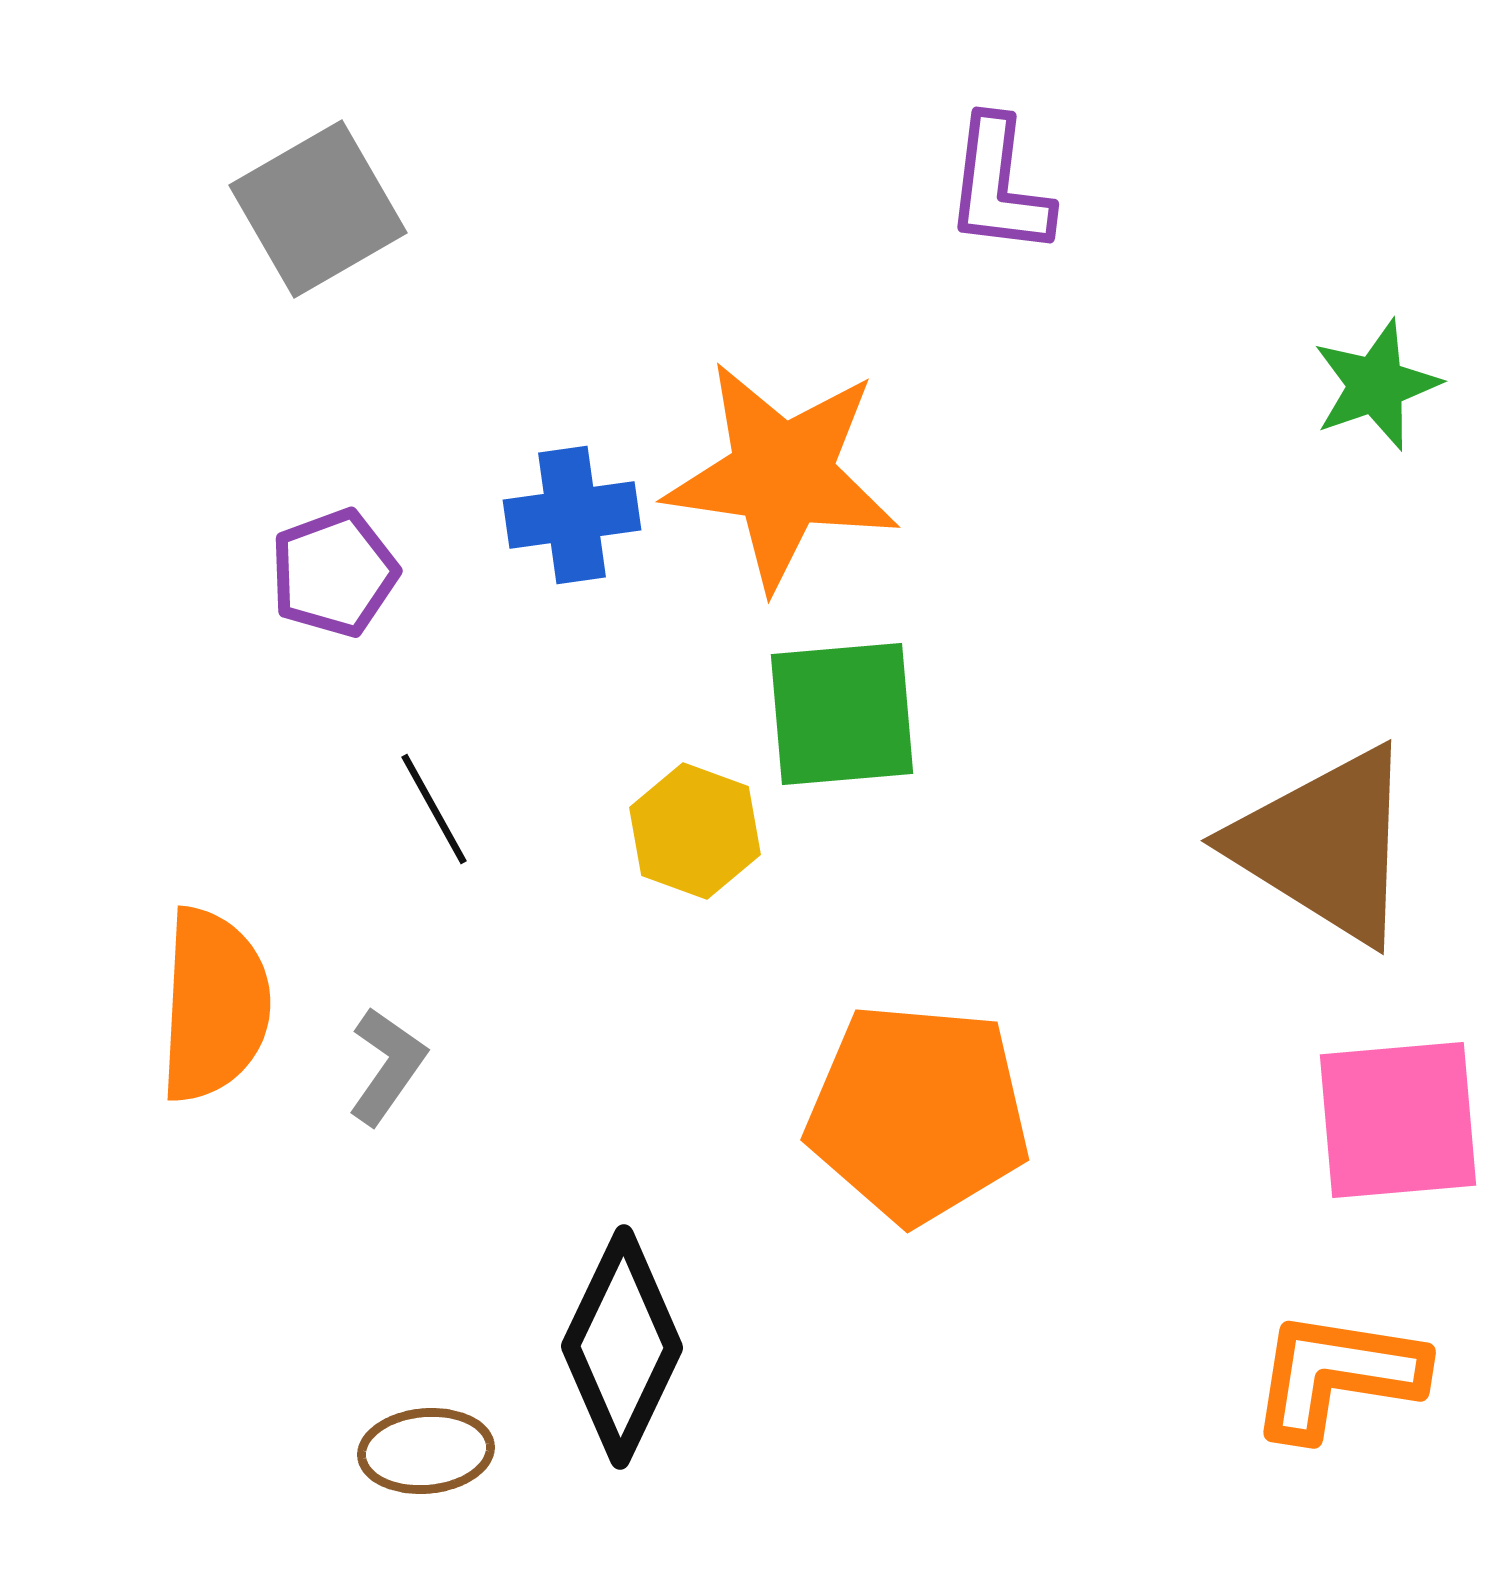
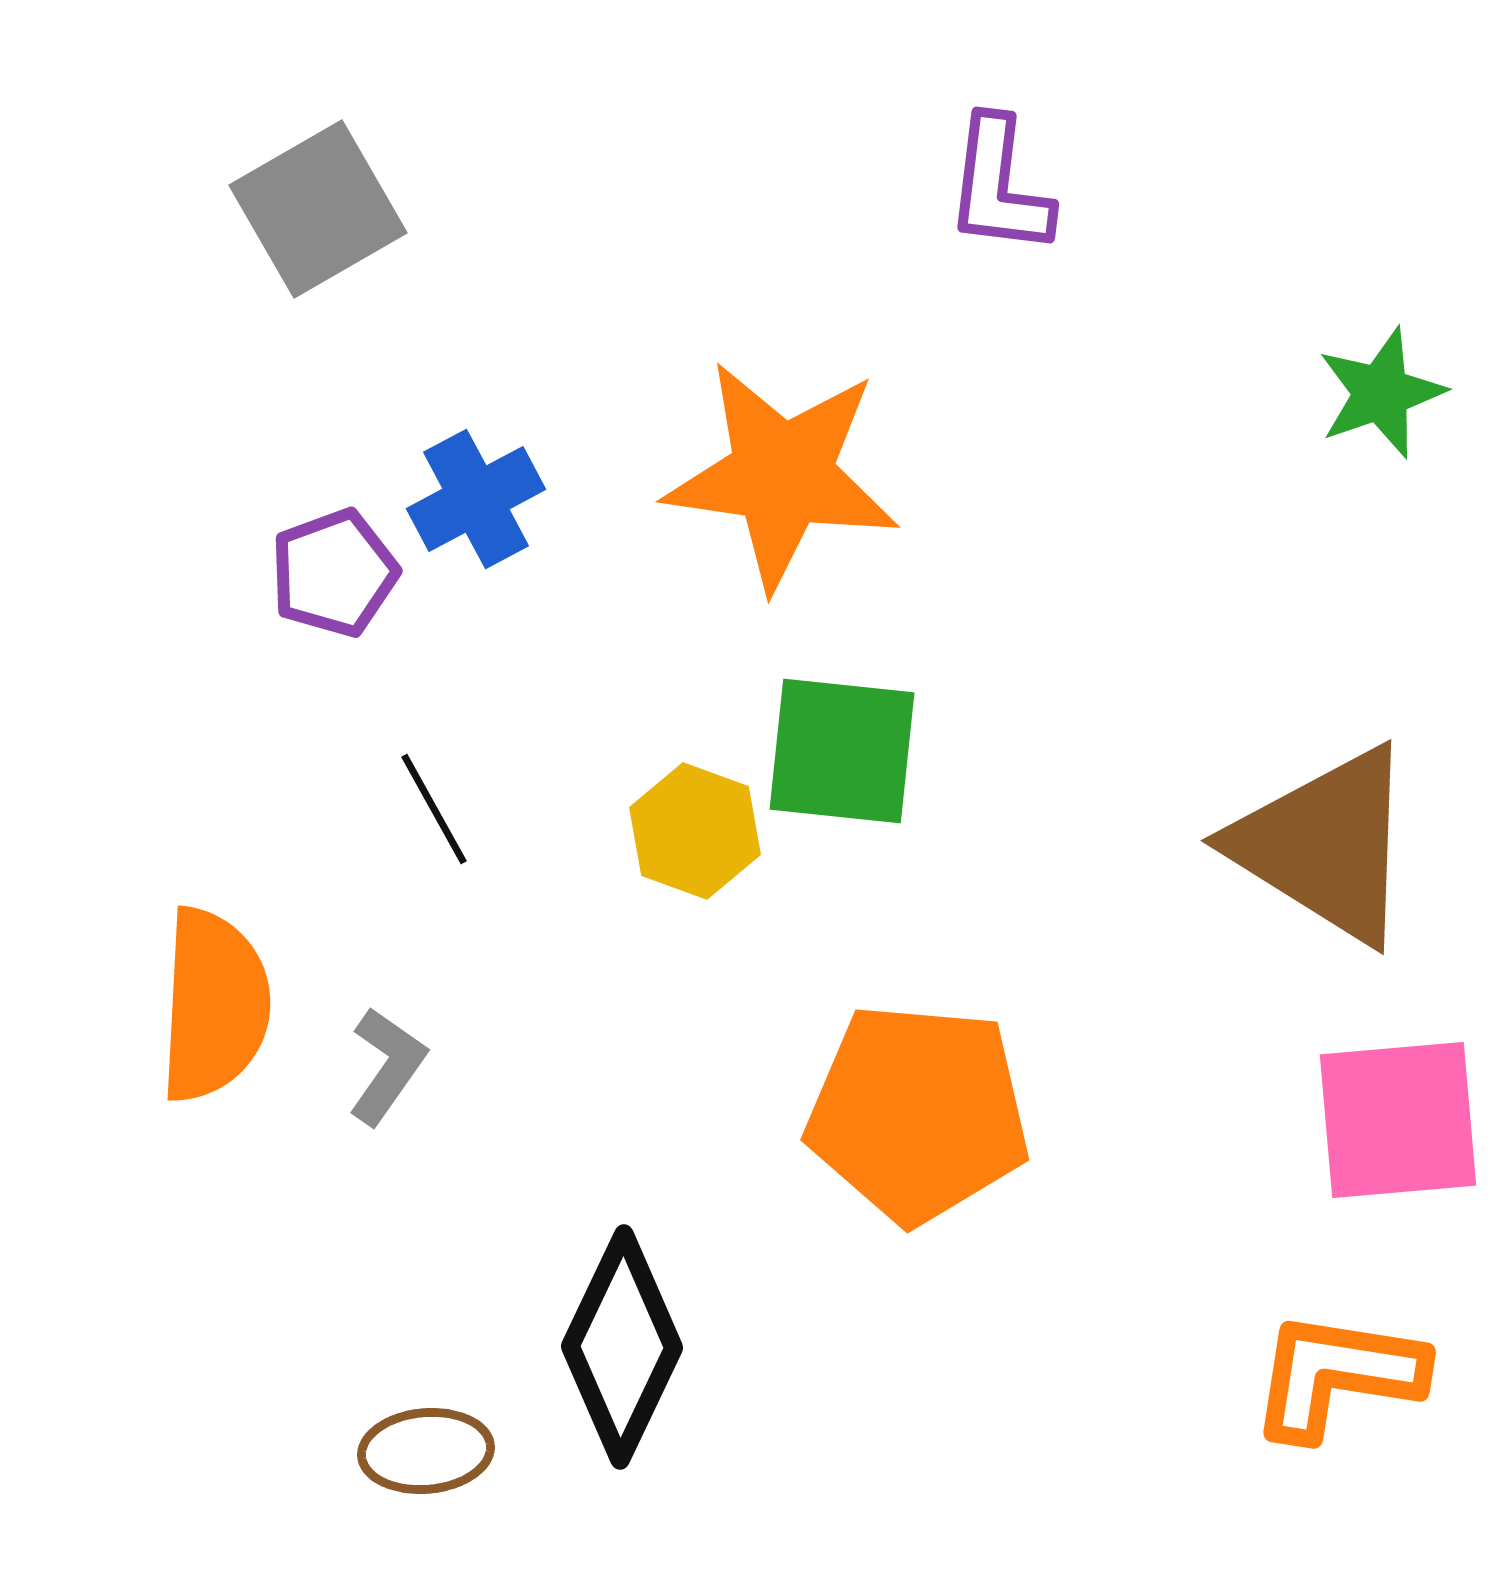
green star: moved 5 px right, 8 px down
blue cross: moved 96 px left, 16 px up; rotated 20 degrees counterclockwise
green square: moved 37 px down; rotated 11 degrees clockwise
